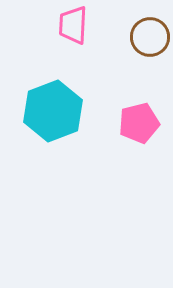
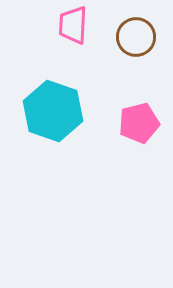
brown circle: moved 14 px left
cyan hexagon: rotated 20 degrees counterclockwise
